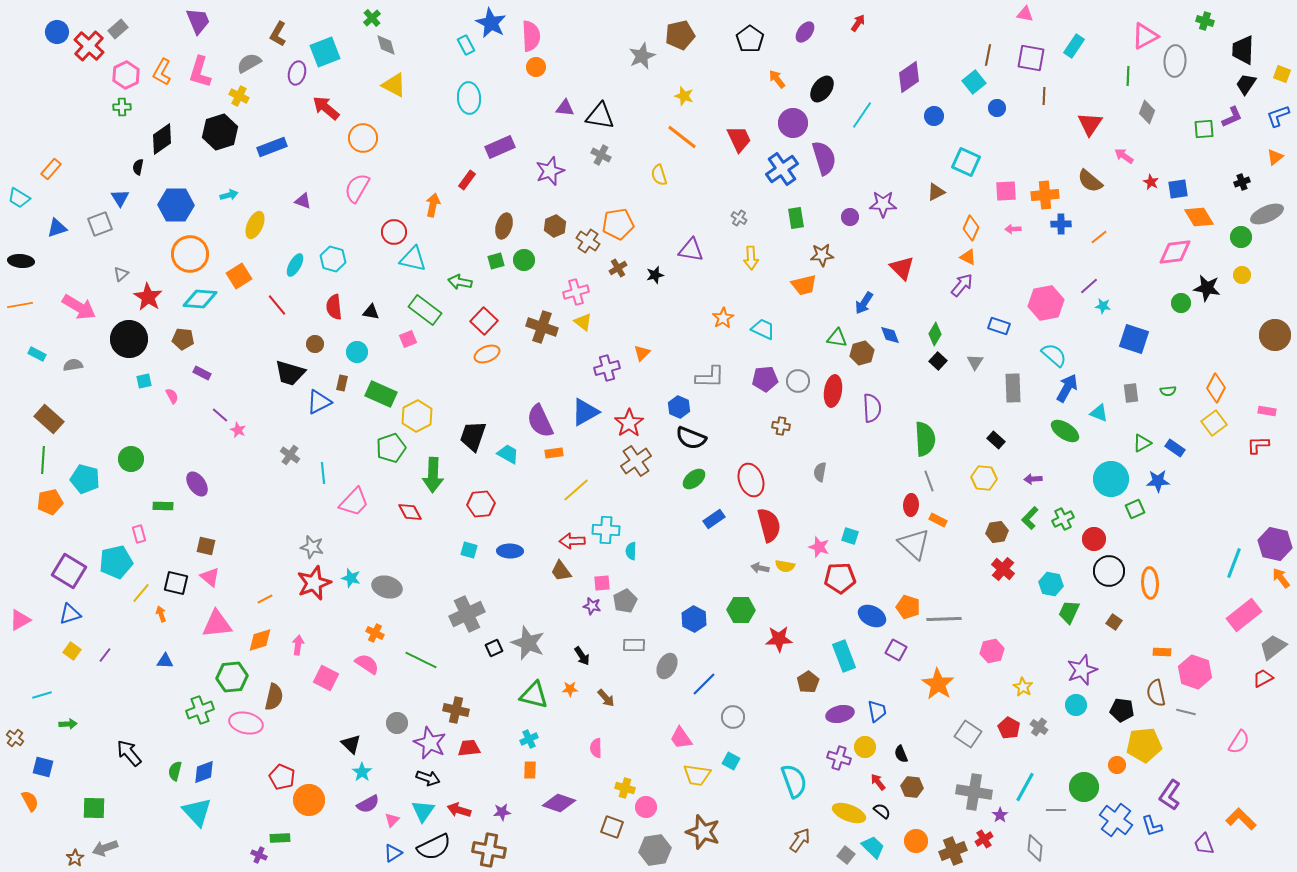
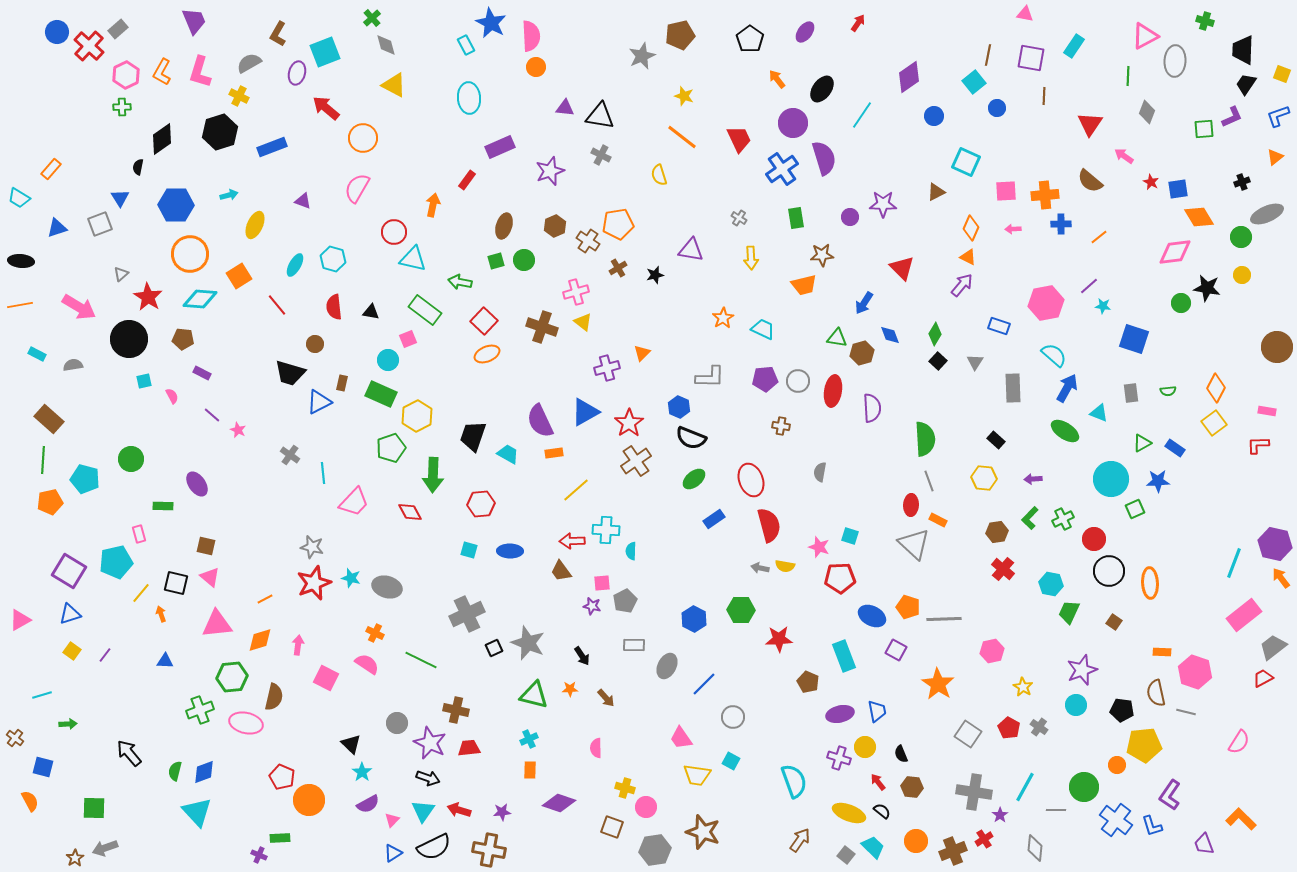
purple trapezoid at (198, 21): moved 4 px left
brown circle at (1275, 335): moved 2 px right, 12 px down
cyan circle at (357, 352): moved 31 px right, 8 px down
purple line at (220, 415): moved 8 px left
brown pentagon at (808, 682): rotated 15 degrees counterclockwise
